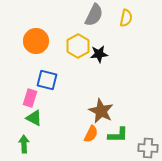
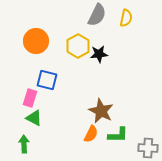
gray semicircle: moved 3 px right
